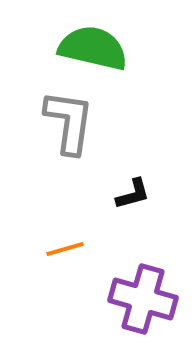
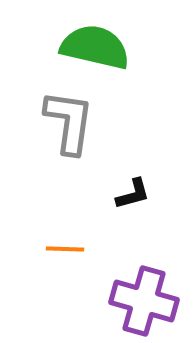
green semicircle: moved 2 px right, 1 px up
orange line: rotated 18 degrees clockwise
purple cross: moved 1 px right, 2 px down
